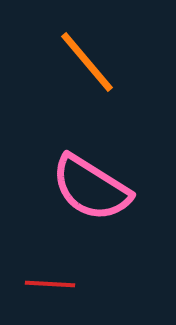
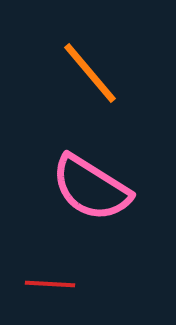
orange line: moved 3 px right, 11 px down
